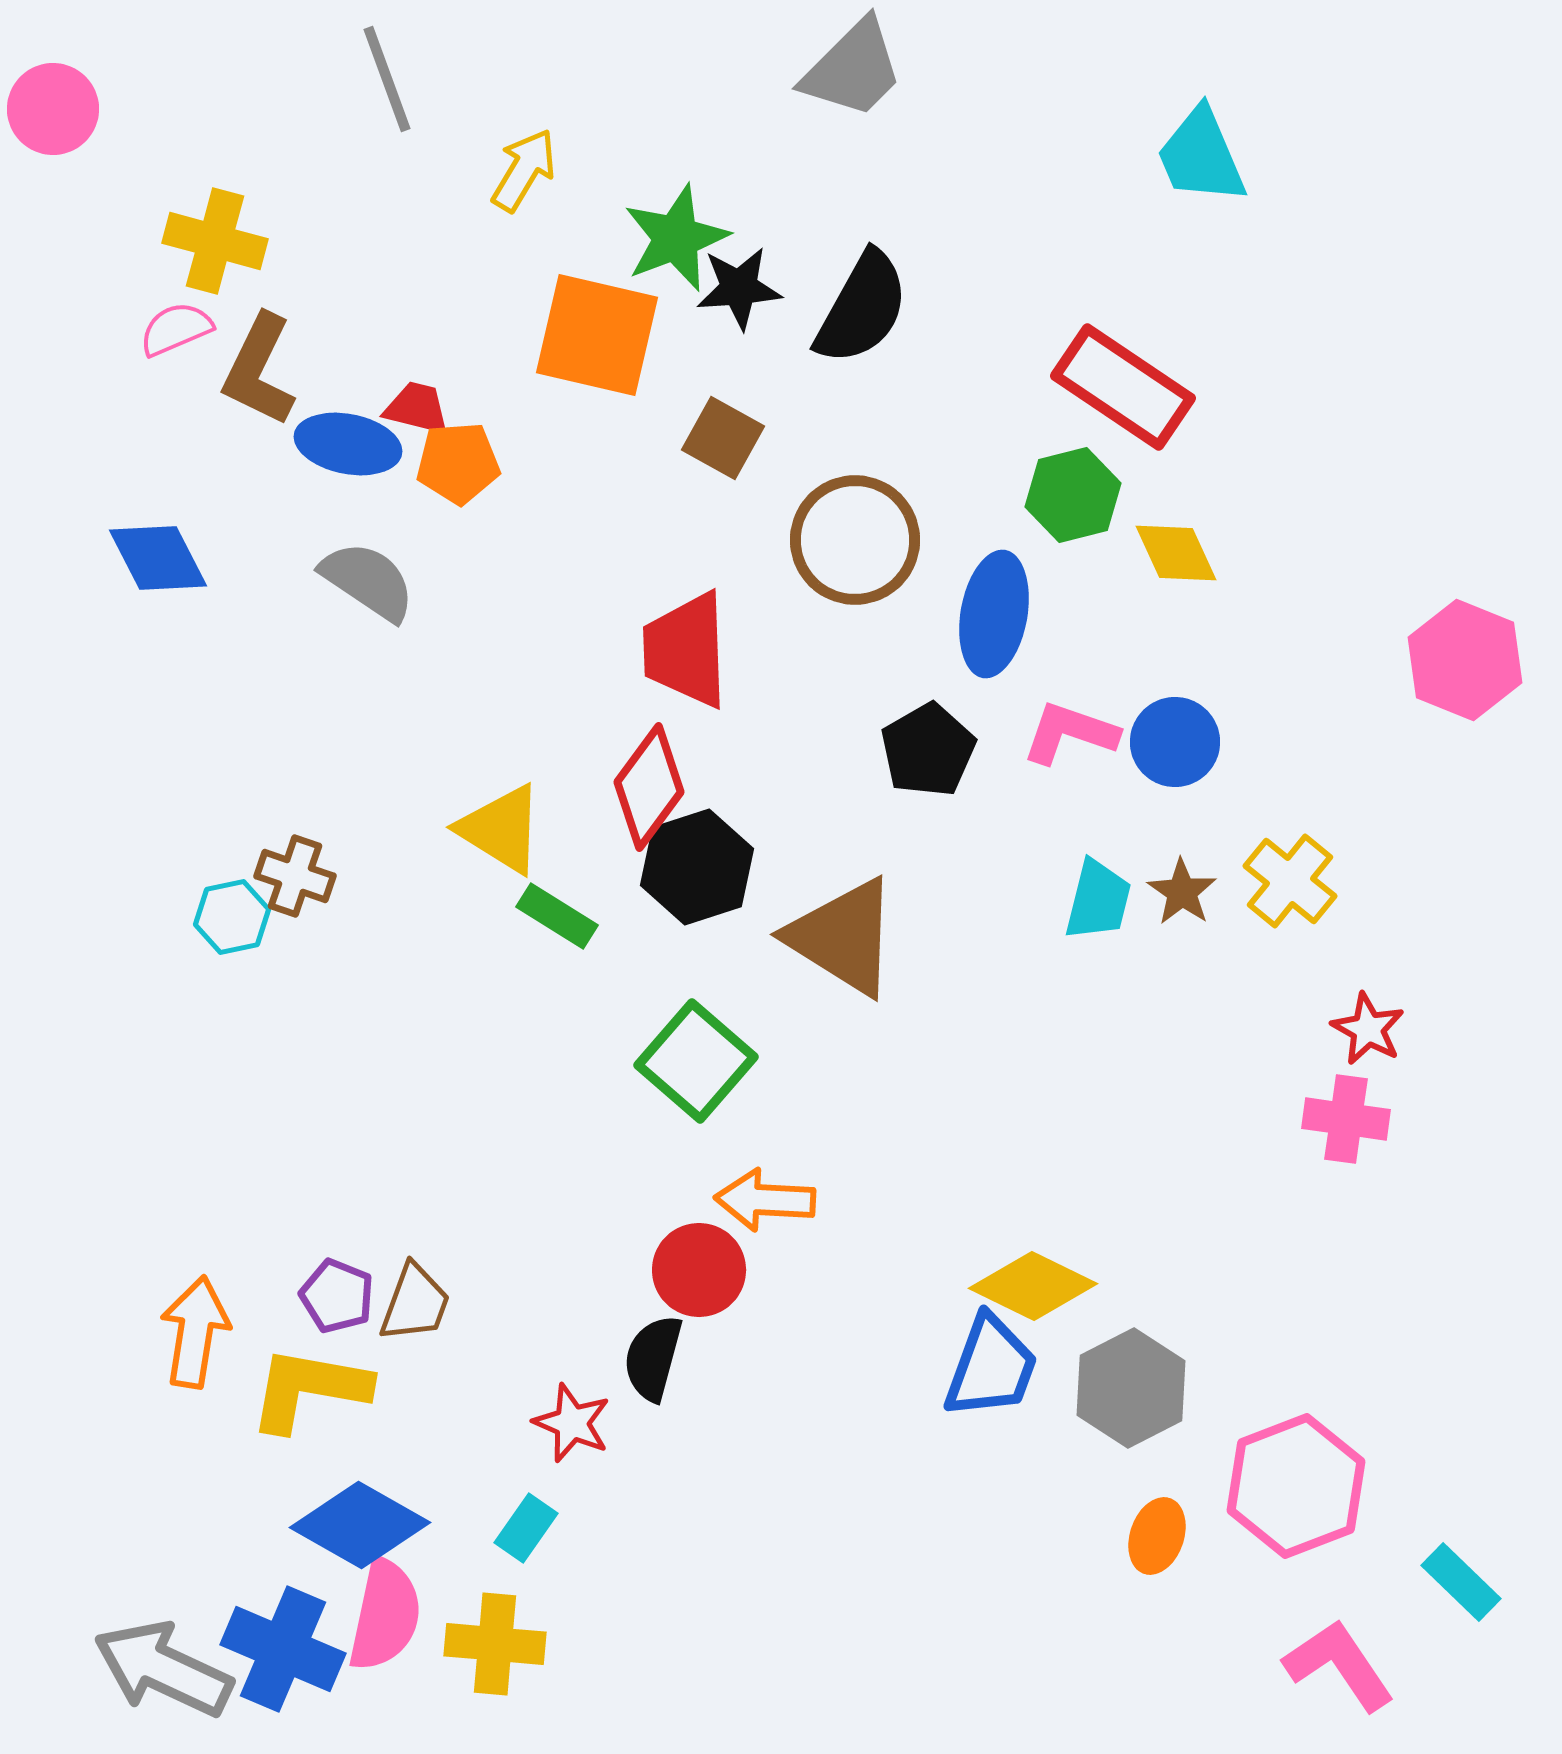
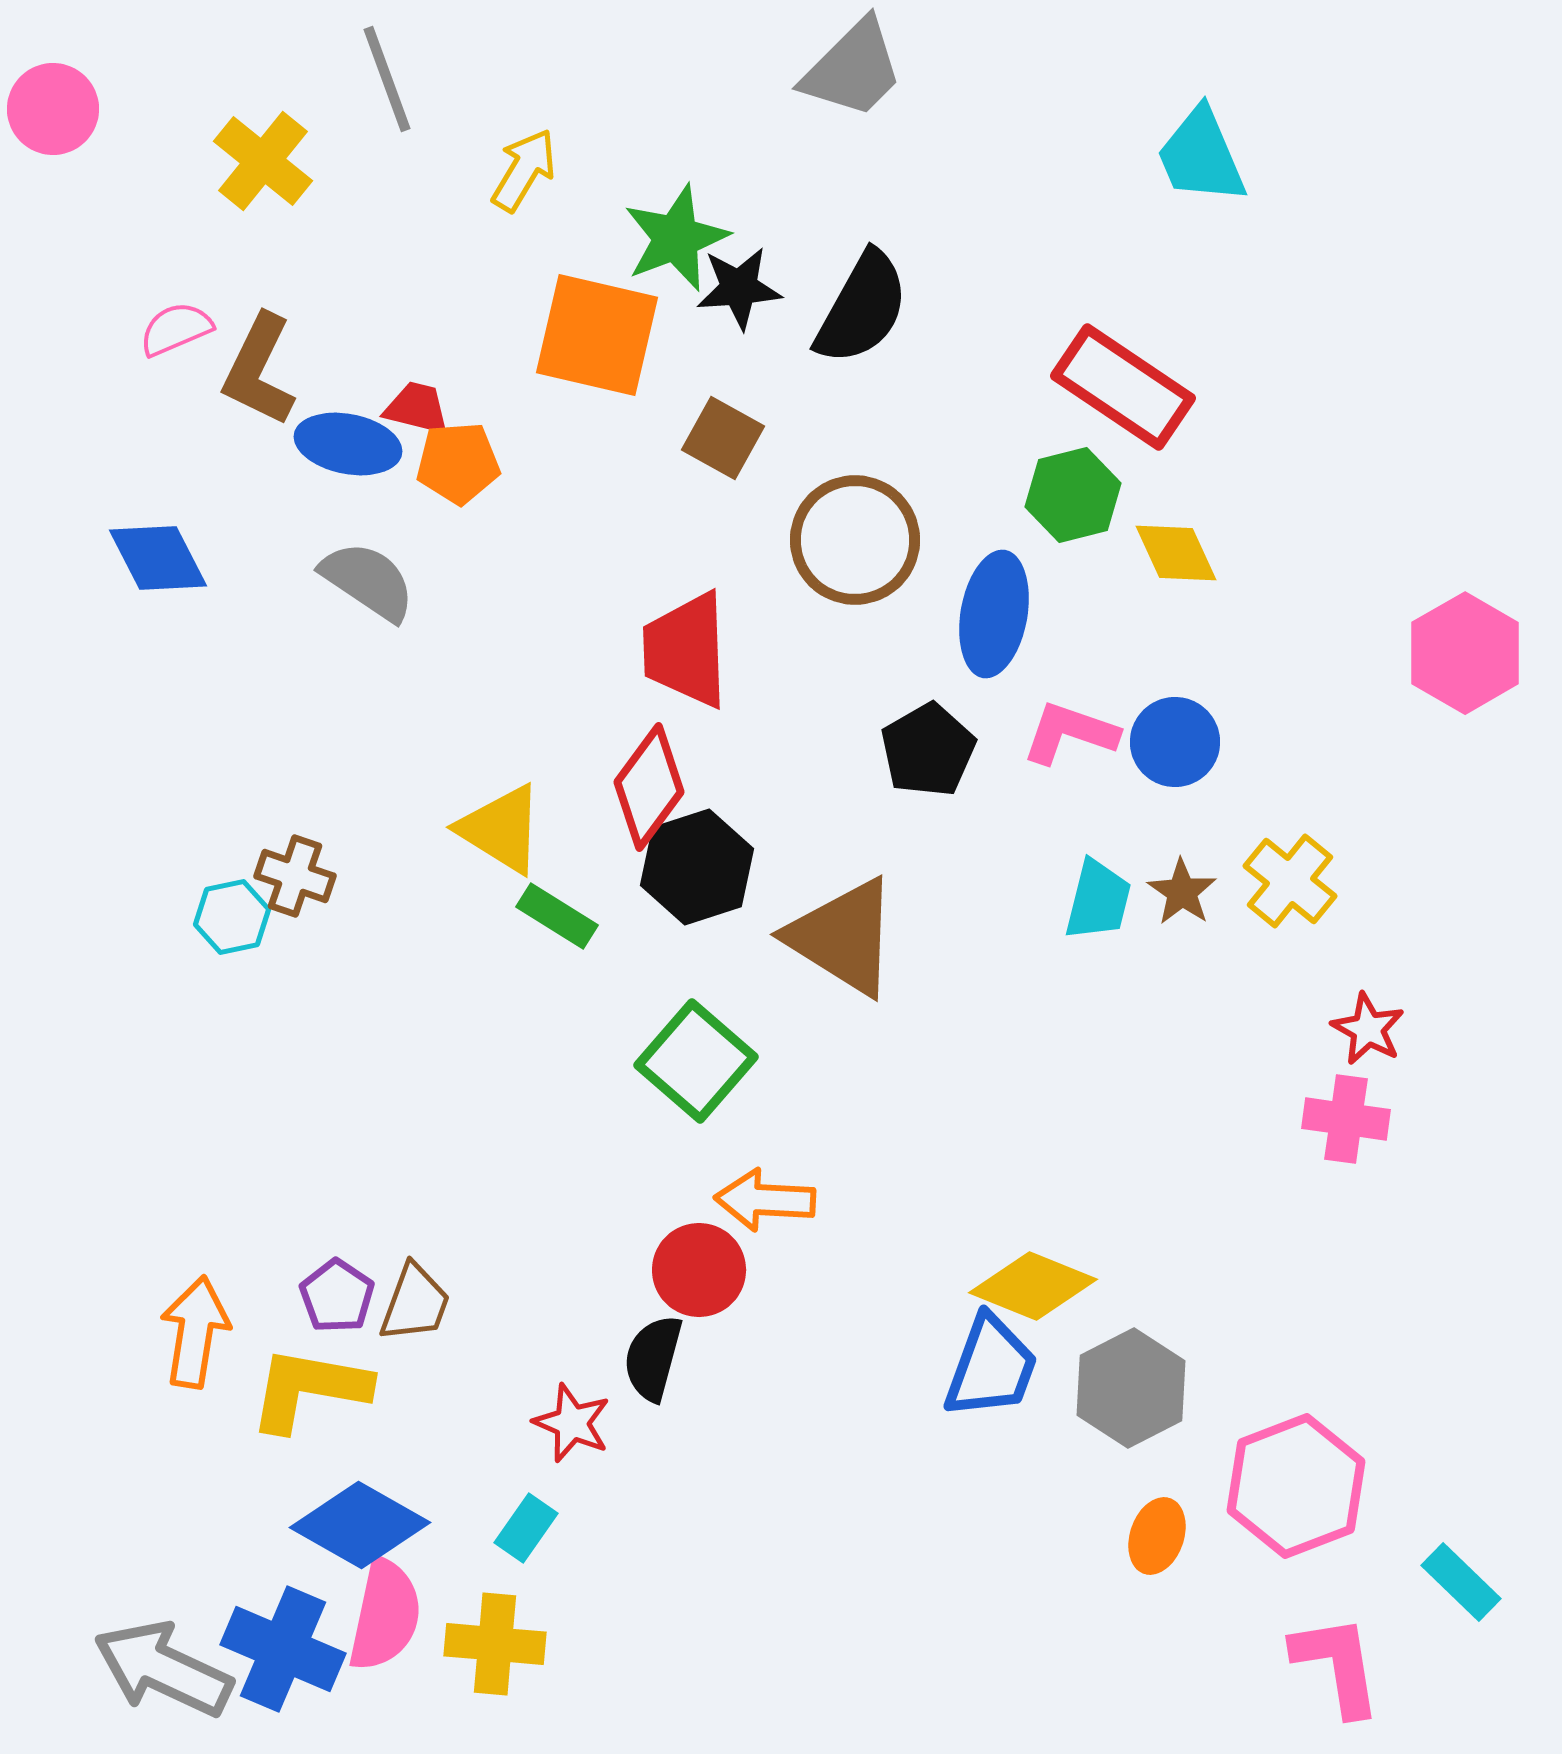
yellow cross at (215, 241): moved 48 px right, 80 px up; rotated 24 degrees clockwise
pink hexagon at (1465, 660): moved 7 px up; rotated 8 degrees clockwise
yellow diamond at (1033, 1286): rotated 4 degrees counterclockwise
purple pentagon at (337, 1296): rotated 12 degrees clockwise
pink L-shape at (1339, 1665): moved 2 px left; rotated 25 degrees clockwise
